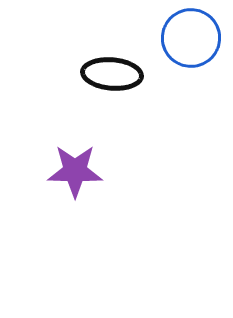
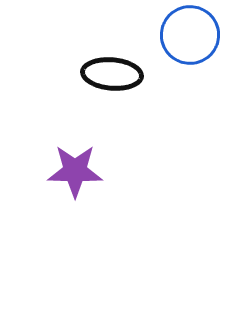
blue circle: moved 1 px left, 3 px up
